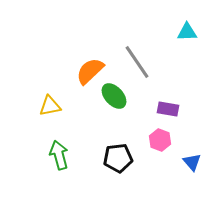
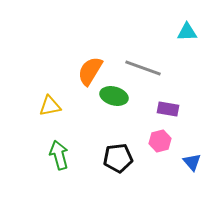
gray line: moved 6 px right, 6 px down; rotated 36 degrees counterclockwise
orange semicircle: rotated 16 degrees counterclockwise
green ellipse: rotated 32 degrees counterclockwise
pink hexagon: moved 1 px down; rotated 25 degrees clockwise
